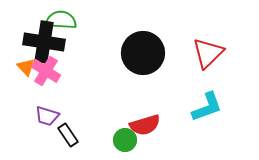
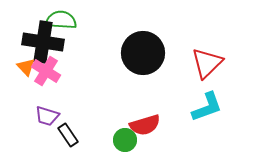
black cross: moved 1 px left
red triangle: moved 1 px left, 10 px down
